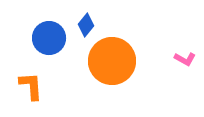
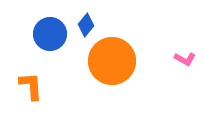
blue circle: moved 1 px right, 4 px up
